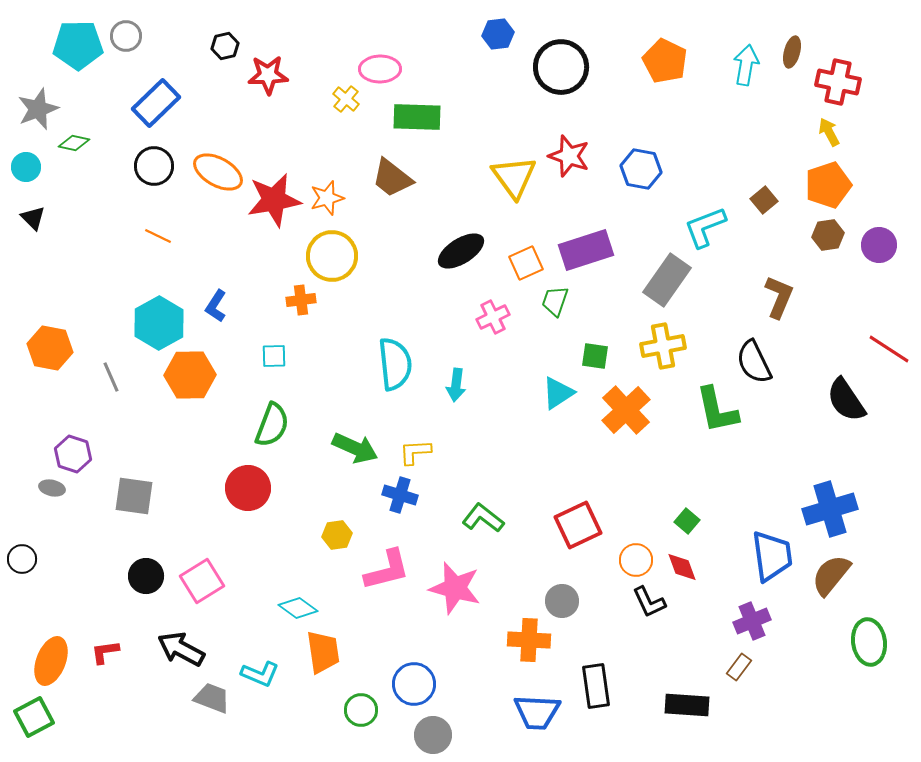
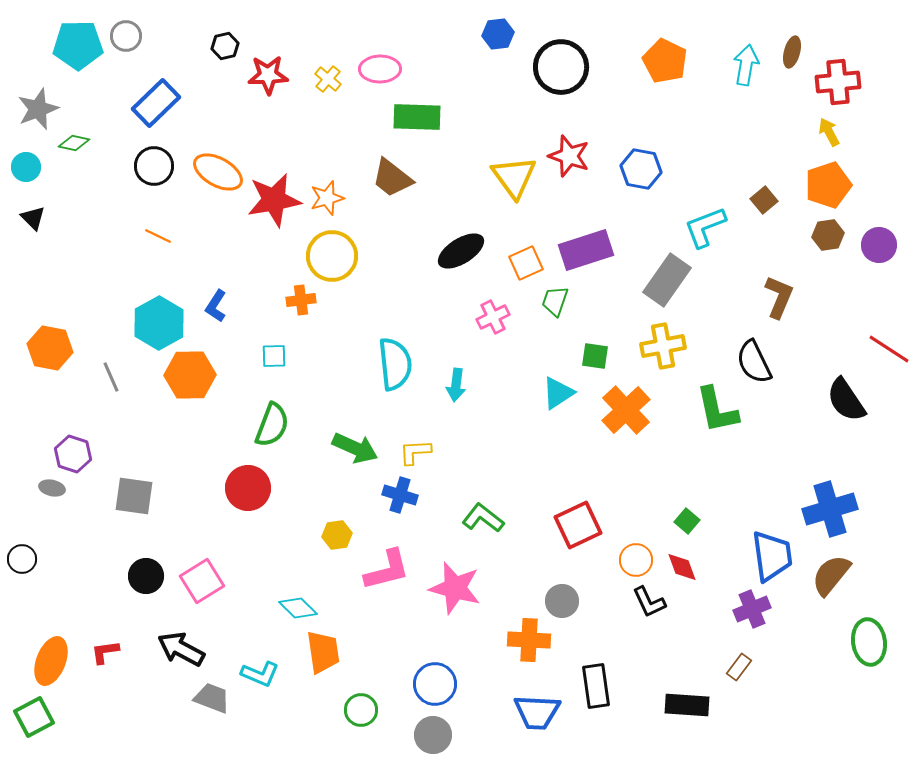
red cross at (838, 82): rotated 18 degrees counterclockwise
yellow cross at (346, 99): moved 18 px left, 20 px up
cyan diamond at (298, 608): rotated 9 degrees clockwise
purple cross at (752, 621): moved 12 px up
blue circle at (414, 684): moved 21 px right
